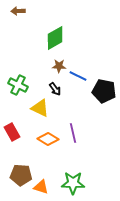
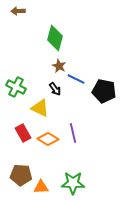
green diamond: rotated 45 degrees counterclockwise
brown star: rotated 24 degrees clockwise
blue line: moved 2 px left, 3 px down
green cross: moved 2 px left, 2 px down
red rectangle: moved 11 px right, 1 px down
orange triangle: rotated 21 degrees counterclockwise
